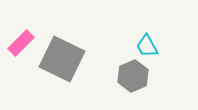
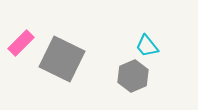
cyan trapezoid: rotated 10 degrees counterclockwise
